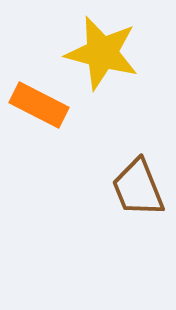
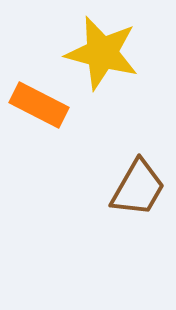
brown trapezoid: rotated 128 degrees counterclockwise
